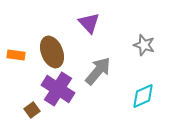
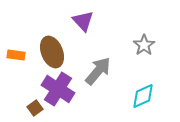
purple triangle: moved 6 px left, 2 px up
gray star: rotated 20 degrees clockwise
brown square: moved 3 px right, 2 px up
